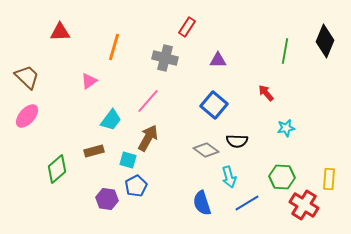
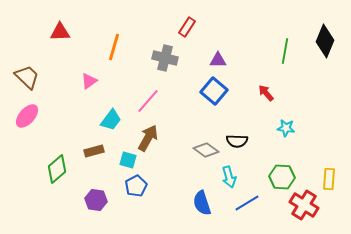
blue square: moved 14 px up
cyan star: rotated 18 degrees clockwise
purple hexagon: moved 11 px left, 1 px down
